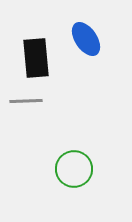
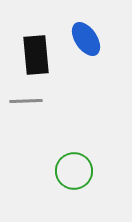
black rectangle: moved 3 px up
green circle: moved 2 px down
